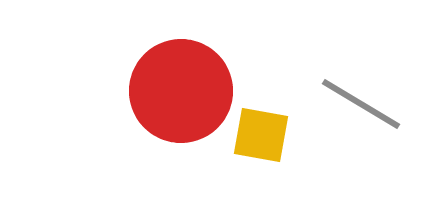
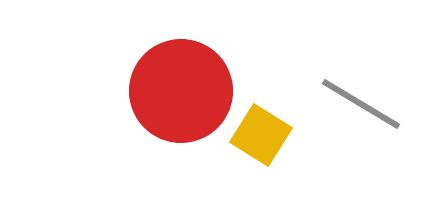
yellow square: rotated 22 degrees clockwise
